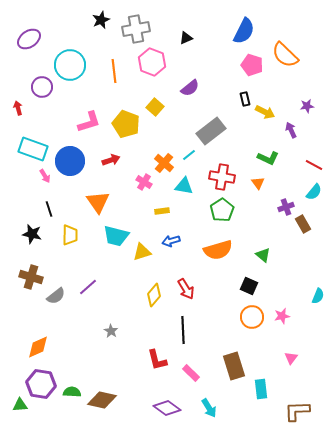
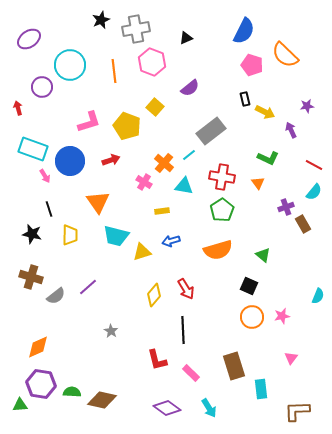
yellow pentagon at (126, 124): moved 1 px right, 2 px down
